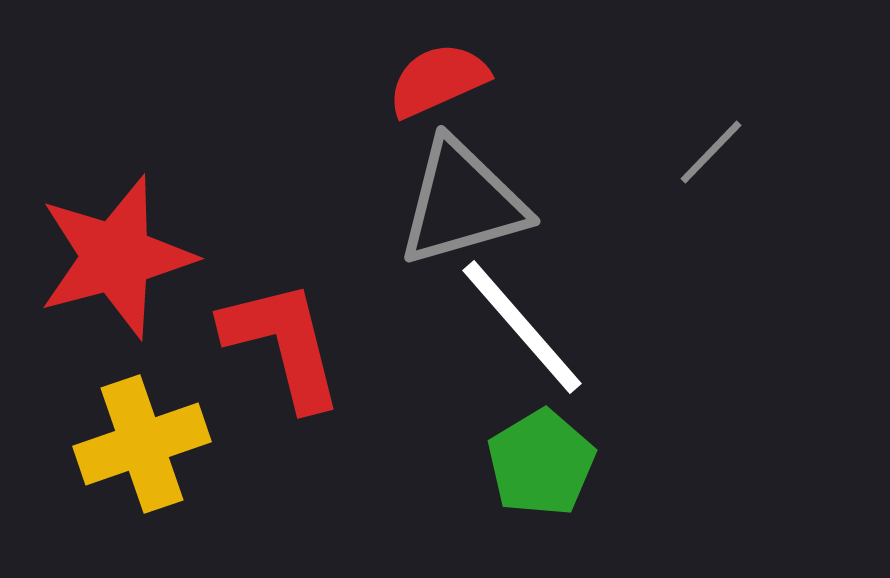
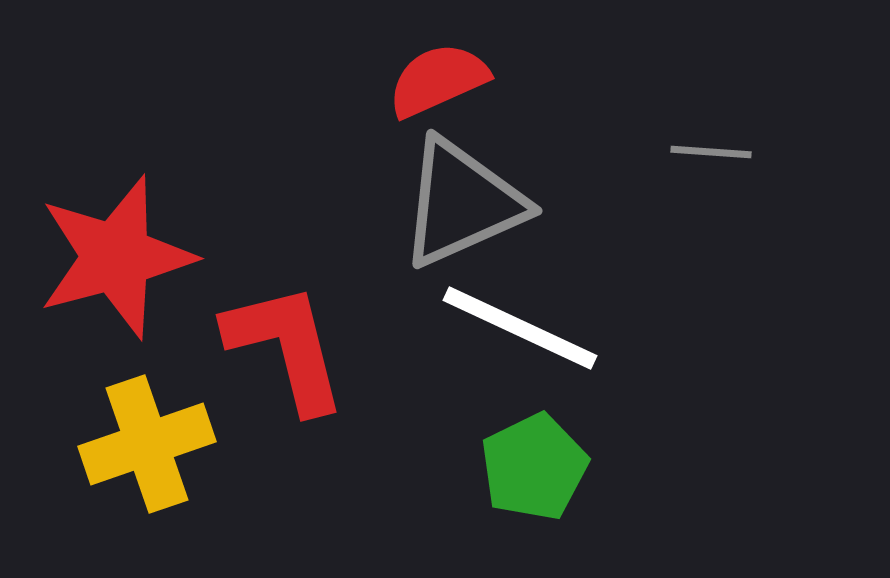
gray line: rotated 50 degrees clockwise
gray triangle: rotated 8 degrees counterclockwise
white line: moved 2 px left, 1 px down; rotated 24 degrees counterclockwise
red L-shape: moved 3 px right, 3 px down
yellow cross: moved 5 px right
green pentagon: moved 7 px left, 4 px down; rotated 5 degrees clockwise
